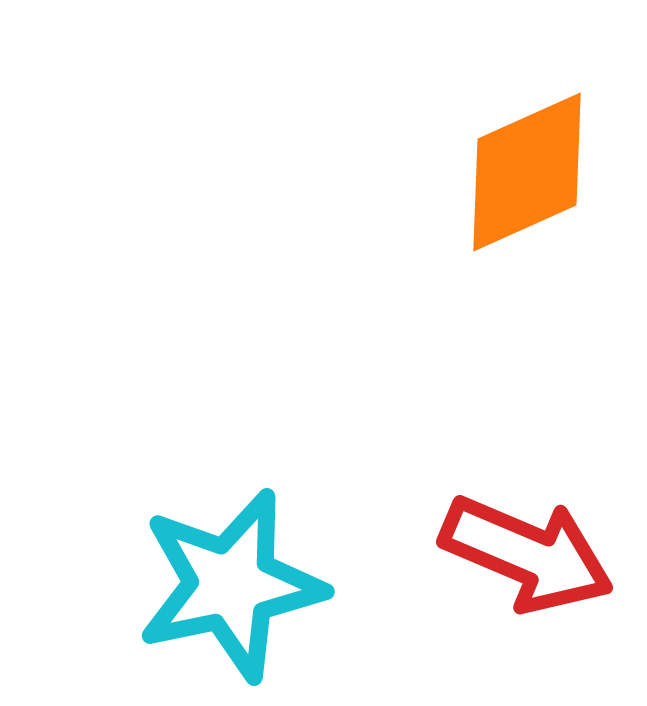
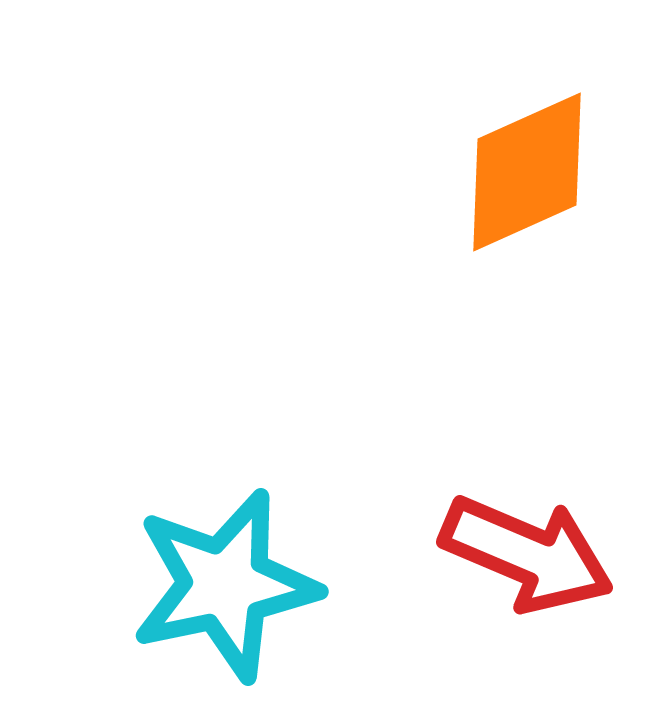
cyan star: moved 6 px left
